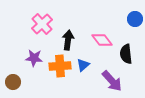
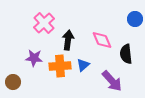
pink cross: moved 2 px right, 1 px up
pink diamond: rotated 15 degrees clockwise
